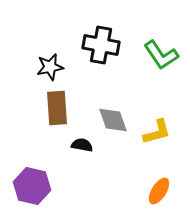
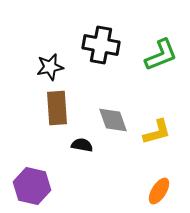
green L-shape: rotated 78 degrees counterclockwise
